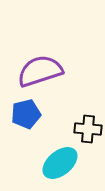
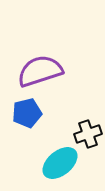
blue pentagon: moved 1 px right, 1 px up
black cross: moved 5 px down; rotated 24 degrees counterclockwise
